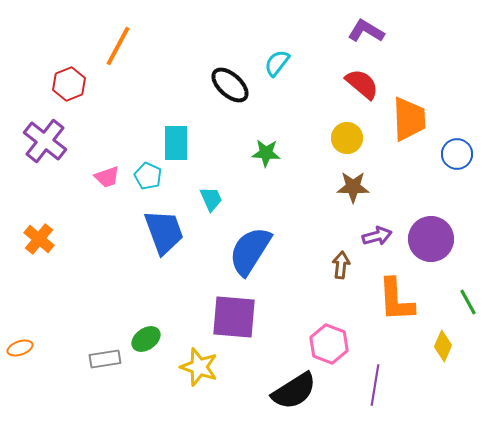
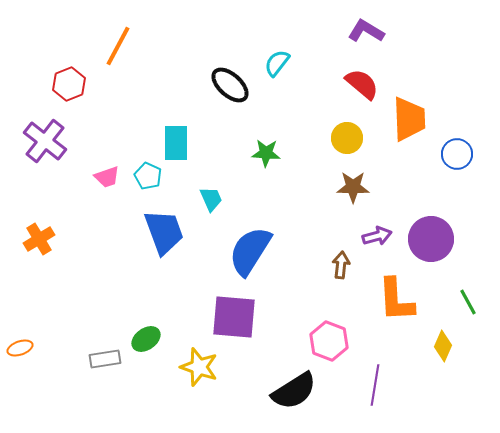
orange cross: rotated 20 degrees clockwise
pink hexagon: moved 3 px up
